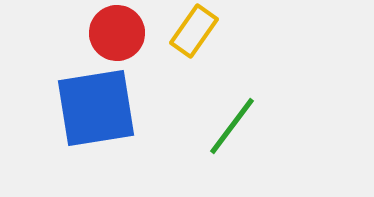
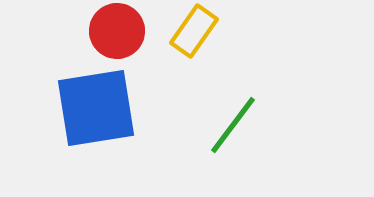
red circle: moved 2 px up
green line: moved 1 px right, 1 px up
